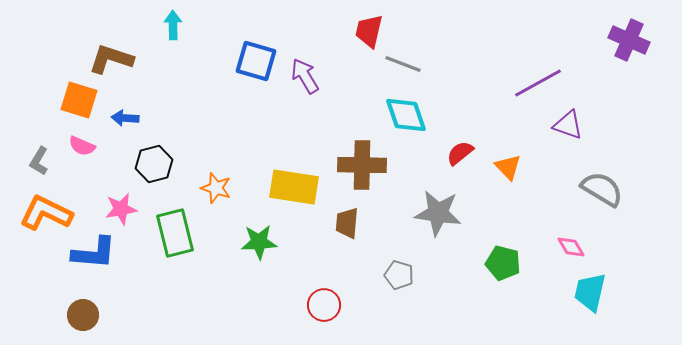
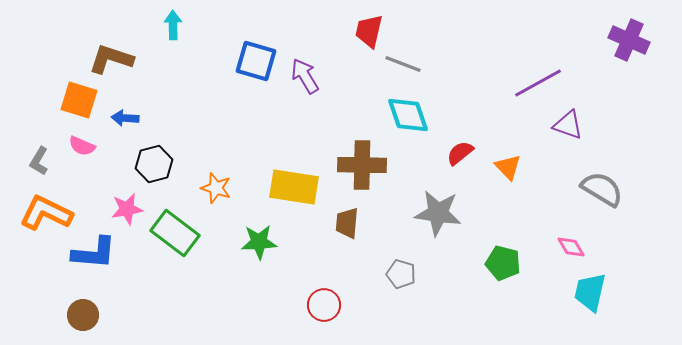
cyan diamond: moved 2 px right
pink star: moved 6 px right
green rectangle: rotated 39 degrees counterclockwise
gray pentagon: moved 2 px right, 1 px up
